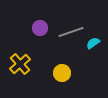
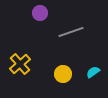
purple circle: moved 15 px up
cyan semicircle: moved 29 px down
yellow circle: moved 1 px right, 1 px down
